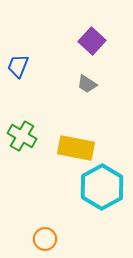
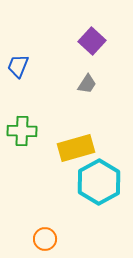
gray trapezoid: rotated 90 degrees counterclockwise
green cross: moved 5 px up; rotated 28 degrees counterclockwise
yellow rectangle: rotated 27 degrees counterclockwise
cyan hexagon: moved 3 px left, 5 px up
